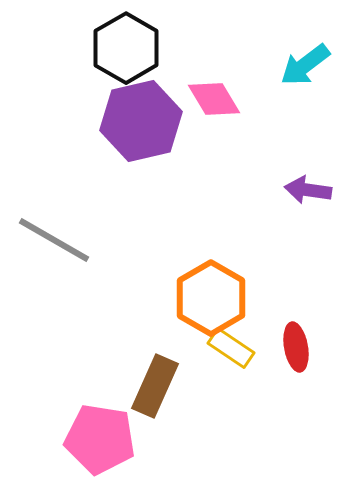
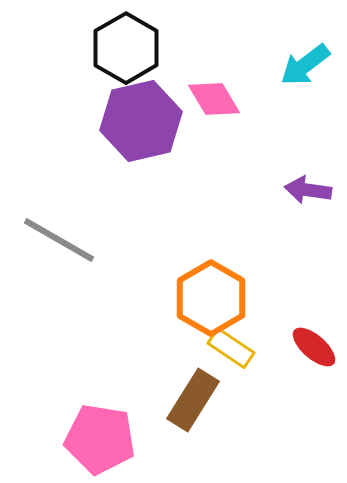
gray line: moved 5 px right
red ellipse: moved 18 px right; rotated 39 degrees counterclockwise
brown rectangle: moved 38 px right, 14 px down; rotated 8 degrees clockwise
